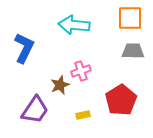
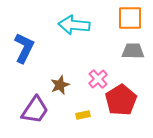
pink cross: moved 17 px right, 8 px down; rotated 24 degrees counterclockwise
